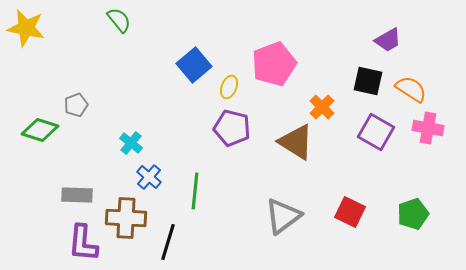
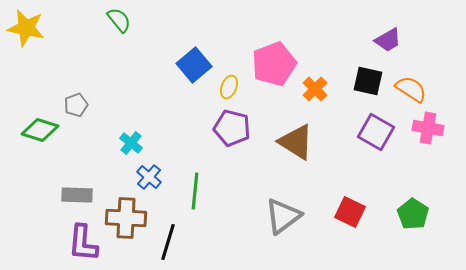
orange cross: moved 7 px left, 18 px up
green pentagon: rotated 20 degrees counterclockwise
